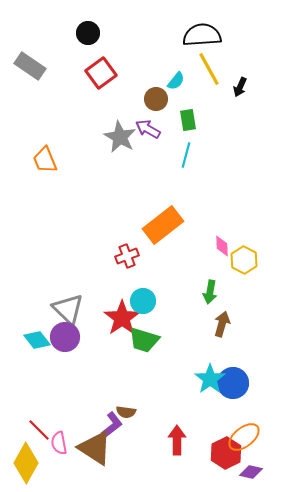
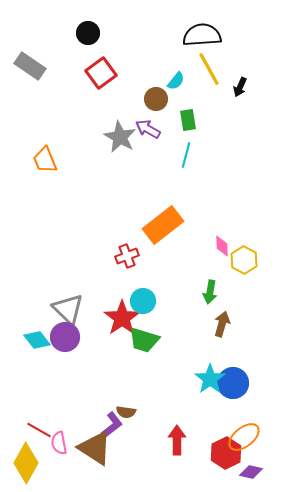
red line: rotated 15 degrees counterclockwise
